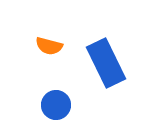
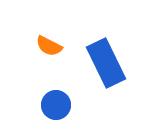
orange semicircle: rotated 12 degrees clockwise
